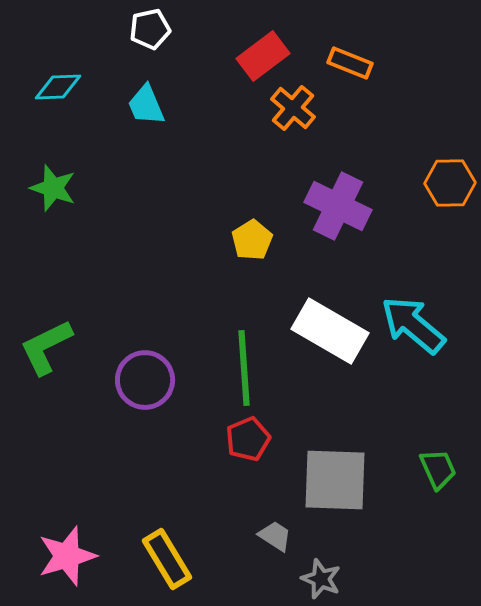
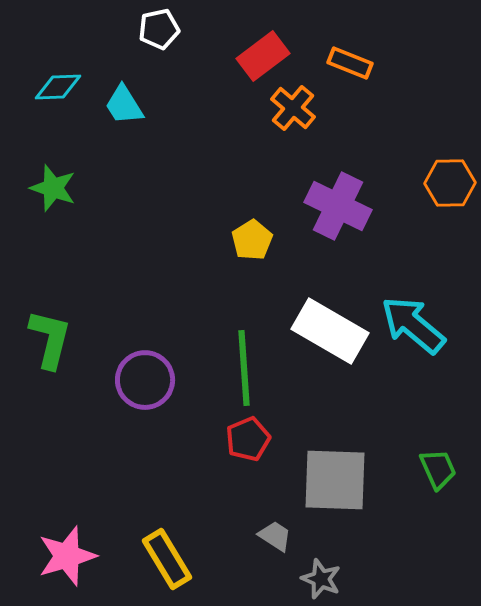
white pentagon: moved 9 px right
cyan trapezoid: moved 22 px left; rotated 9 degrees counterclockwise
green L-shape: moved 4 px right, 8 px up; rotated 130 degrees clockwise
